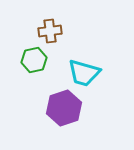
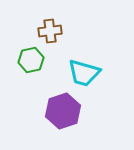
green hexagon: moved 3 px left
purple hexagon: moved 1 px left, 3 px down
